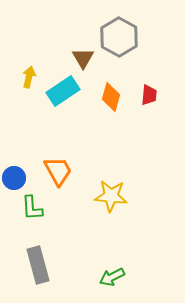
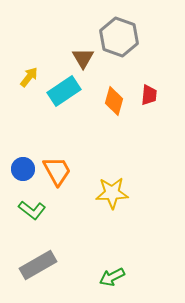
gray hexagon: rotated 9 degrees counterclockwise
yellow arrow: rotated 25 degrees clockwise
cyan rectangle: moved 1 px right
orange diamond: moved 3 px right, 4 px down
orange trapezoid: moved 1 px left
blue circle: moved 9 px right, 9 px up
yellow star: moved 1 px right, 3 px up; rotated 8 degrees counterclockwise
green L-shape: moved 2 px down; rotated 48 degrees counterclockwise
gray rectangle: rotated 75 degrees clockwise
